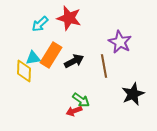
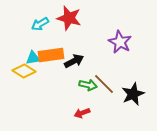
cyan arrow: rotated 12 degrees clockwise
orange rectangle: rotated 50 degrees clockwise
brown line: moved 18 px down; rotated 35 degrees counterclockwise
yellow diamond: rotated 60 degrees counterclockwise
green arrow: moved 7 px right, 15 px up; rotated 24 degrees counterclockwise
red arrow: moved 8 px right, 2 px down
